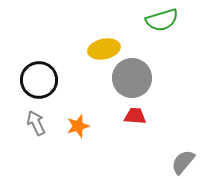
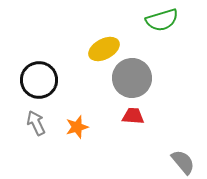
yellow ellipse: rotated 16 degrees counterclockwise
red trapezoid: moved 2 px left
orange star: moved 1 px left, 1 px down
gray semicircle: rotated 100 degrees clockwise
